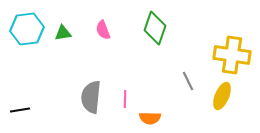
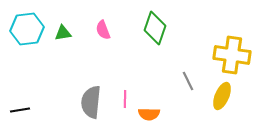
gray semicircle: moved 5 px down
orange semicircle: moved 1 px left, 4 px up
